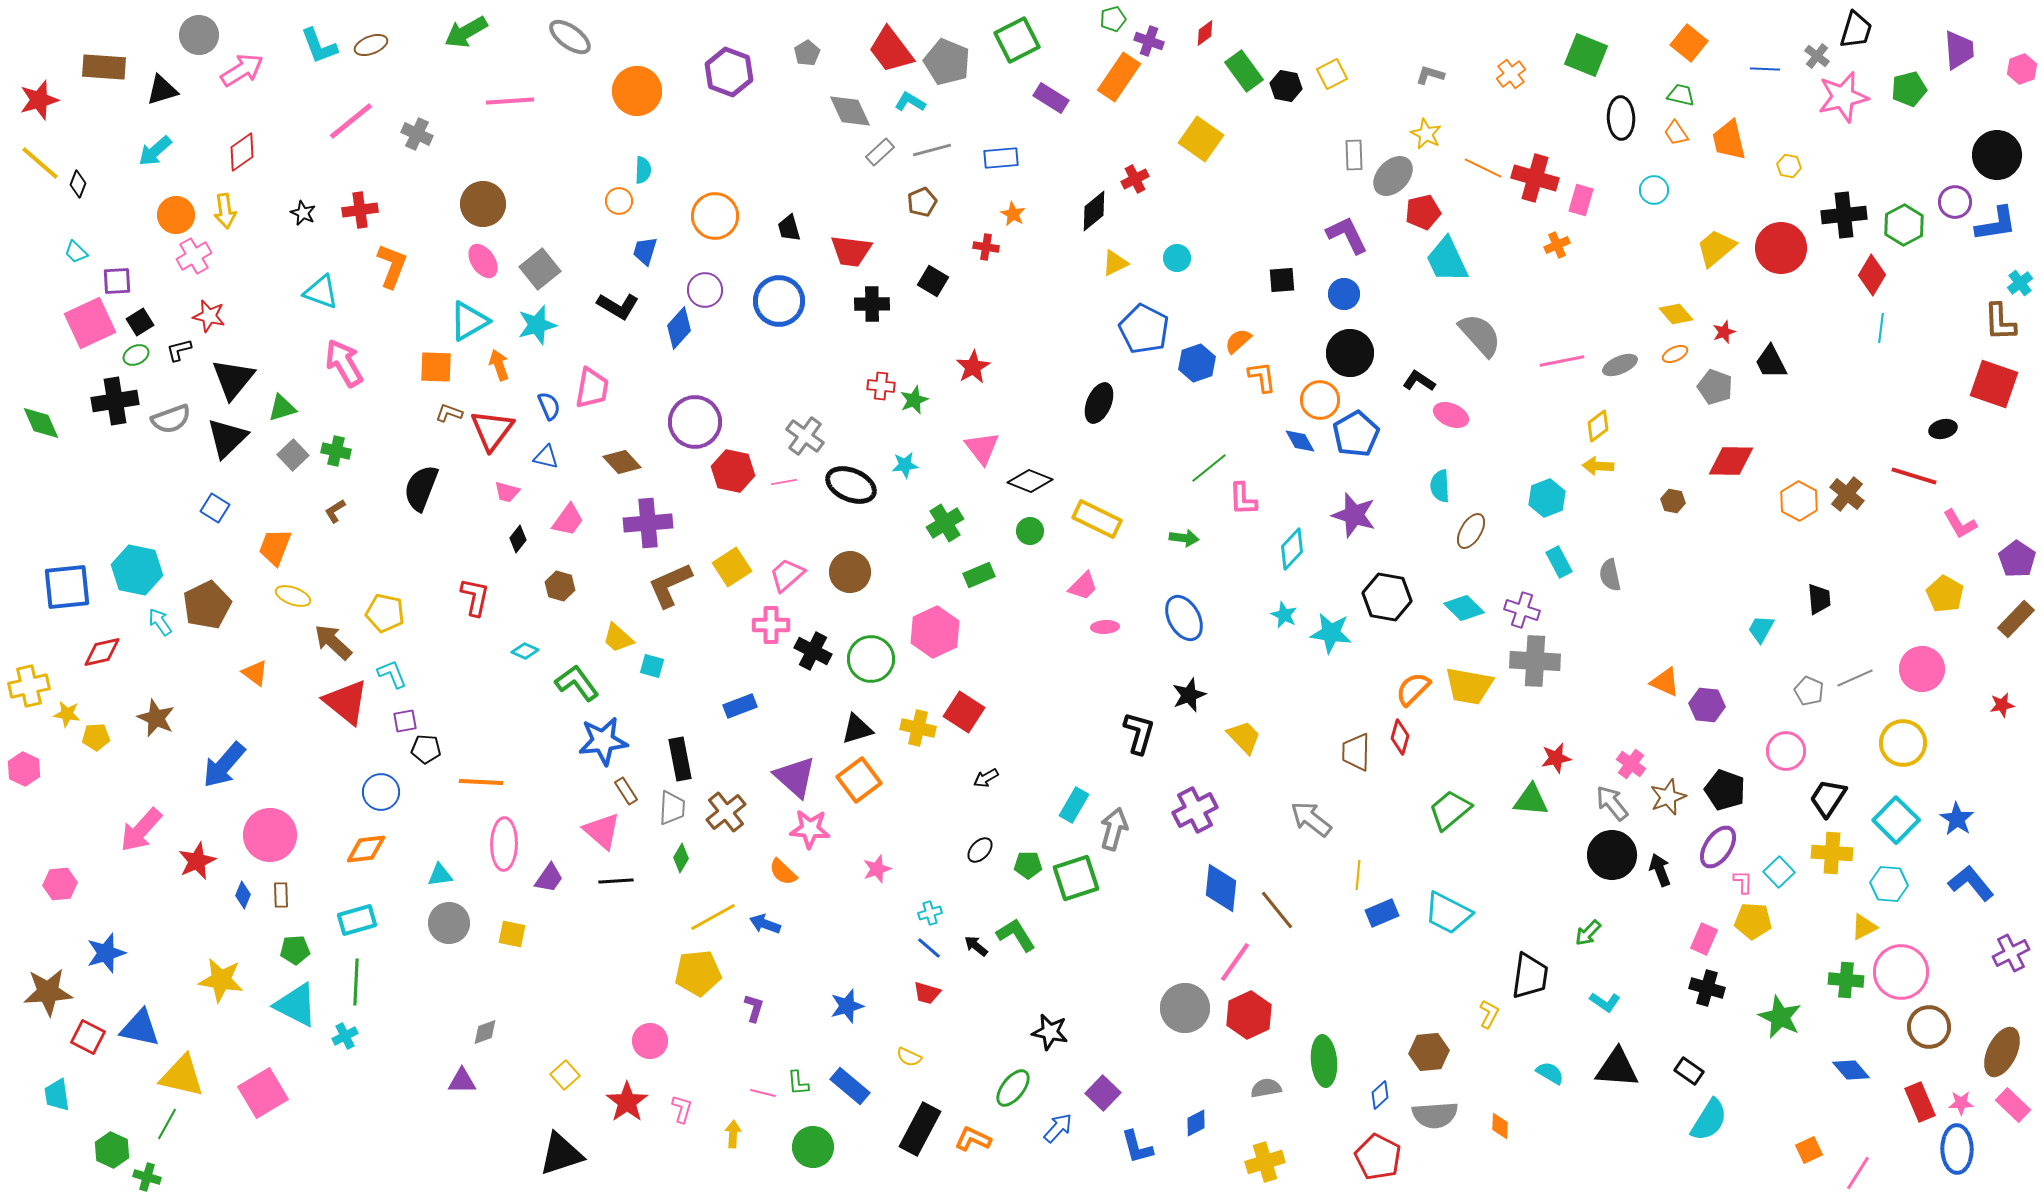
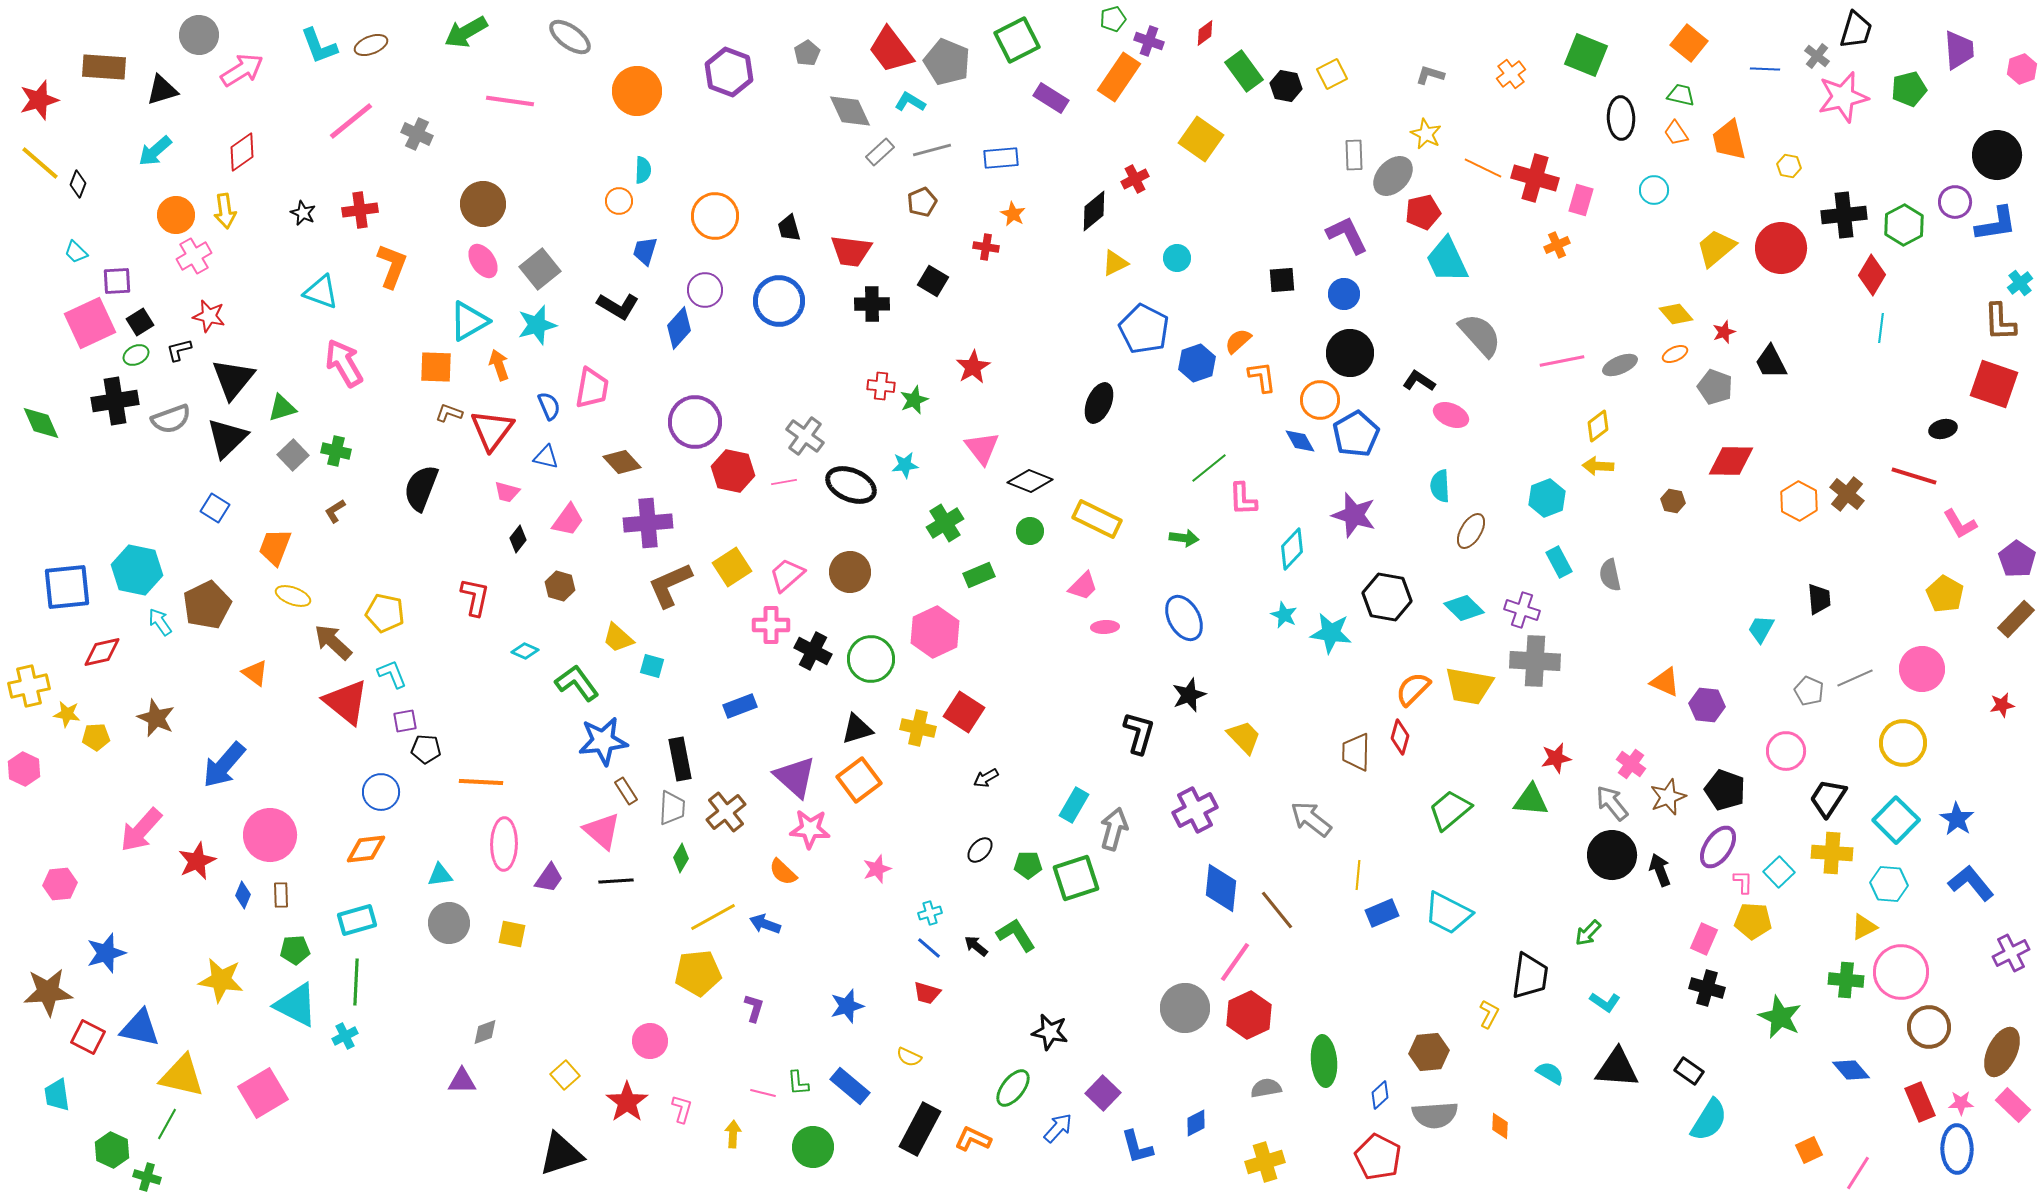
pink line at (510, 101): rotated 12 degrees clockwise
